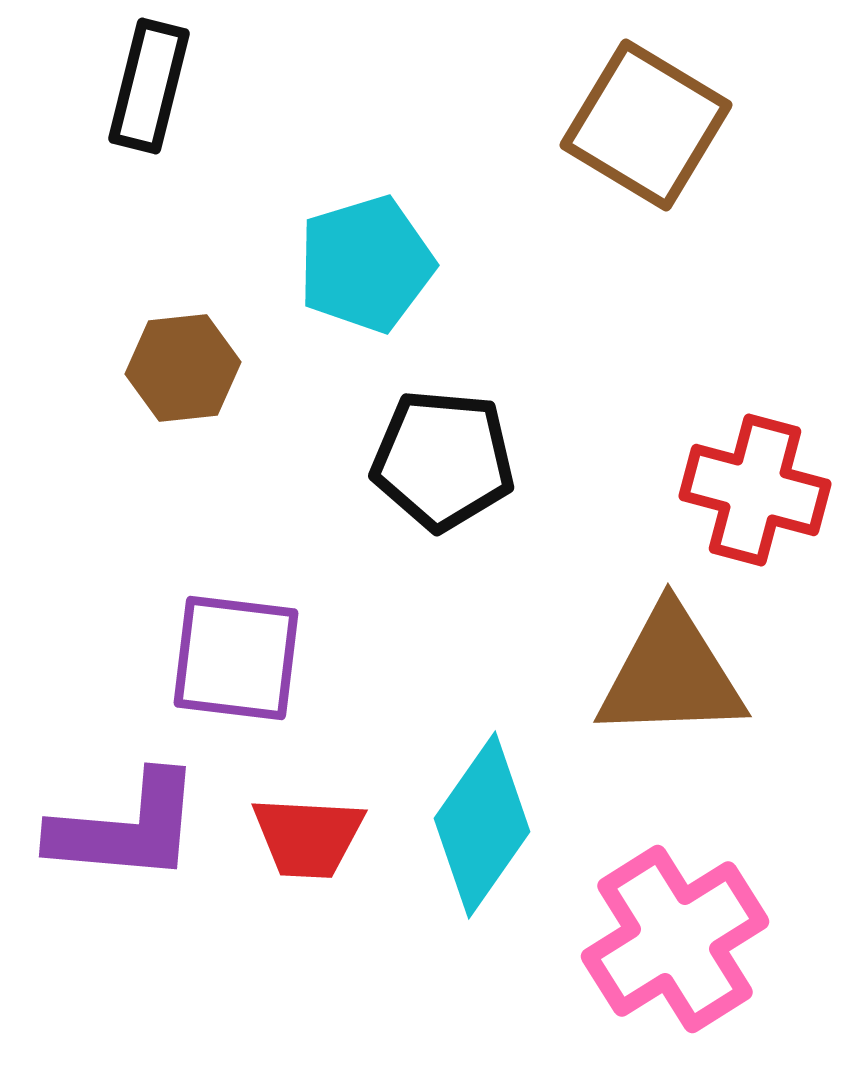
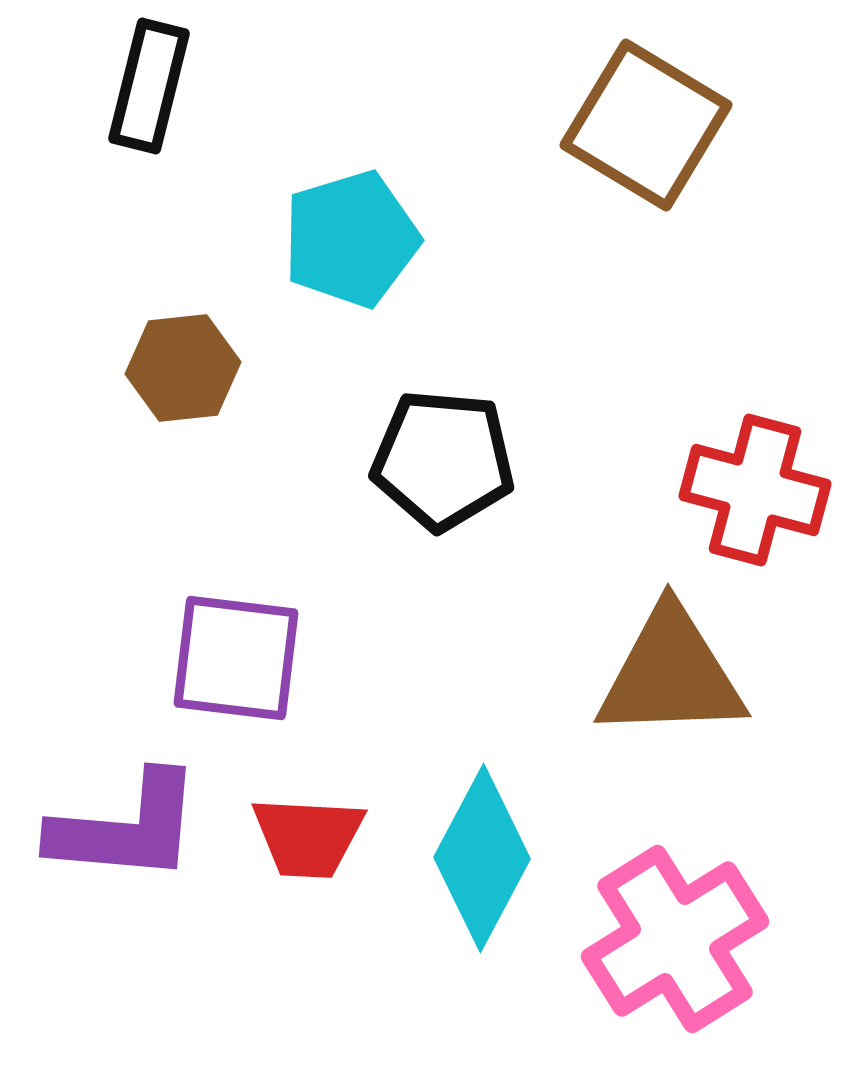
cyan pentagon: moved 15 px left, 25 px up
cyan diamond: moved 33 px down; rotated 7 degrees counterclockwise
